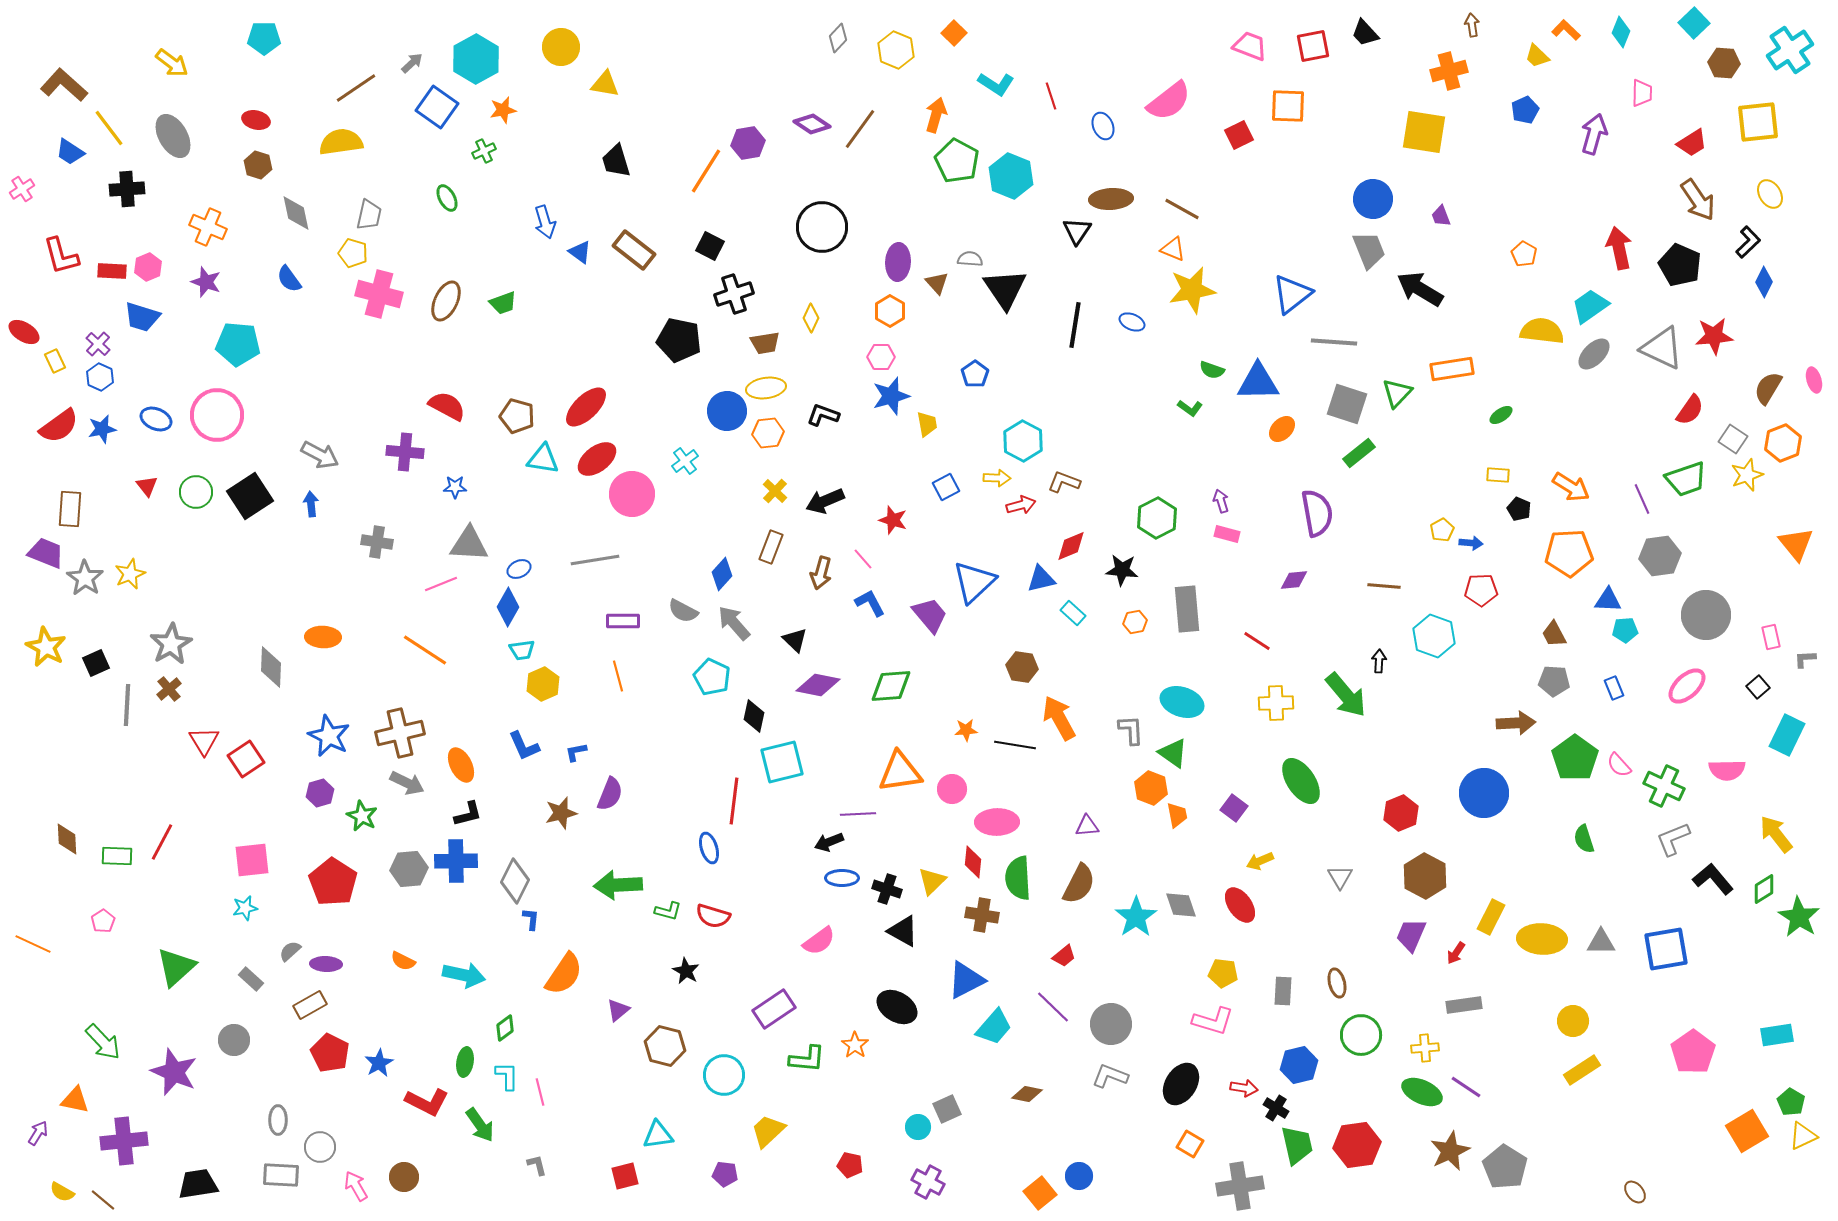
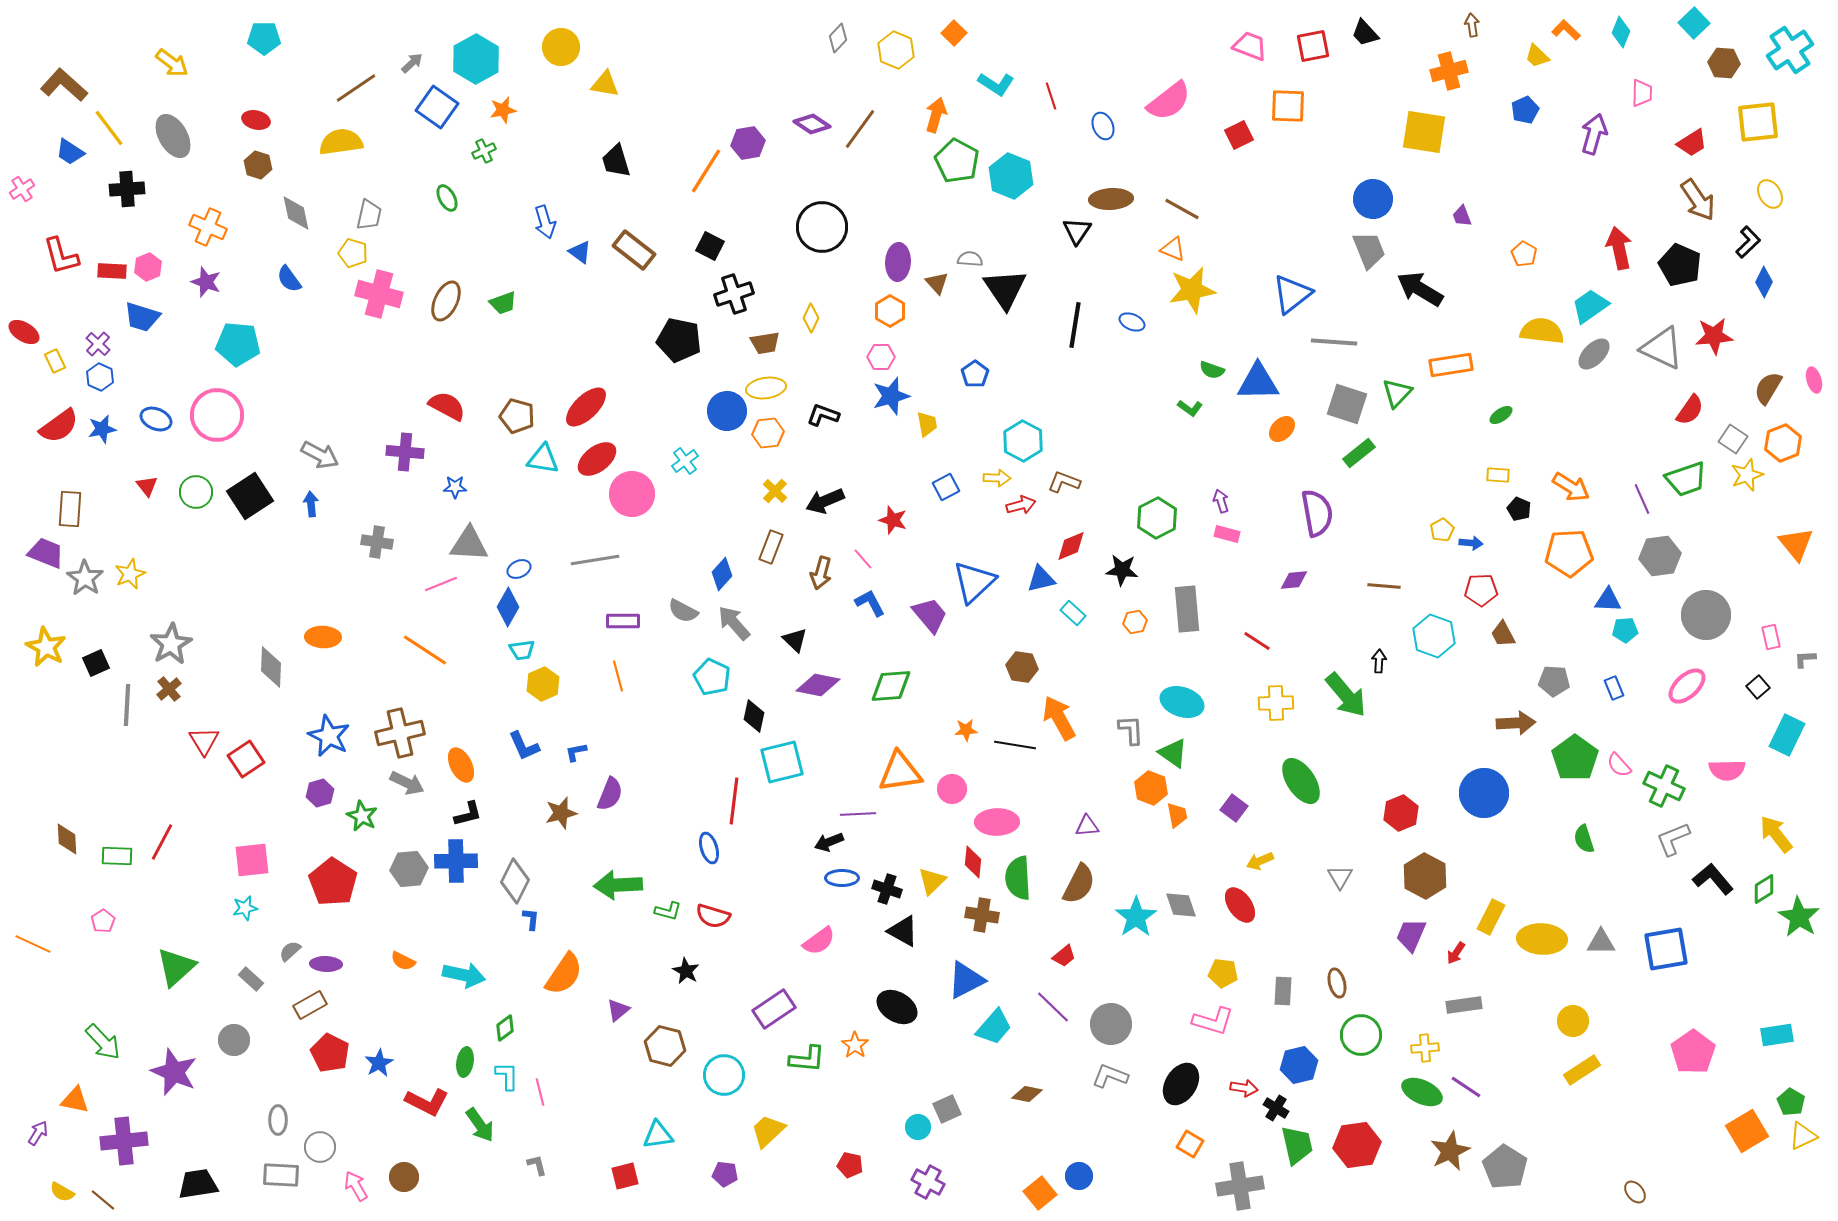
purple trapezoid at (1441, 216): moved 21 px right
orange rectangle at (1452, 369): moved 1 px left, 4 px up
brown trapezoid at (1554, 634): moved 51 px left
